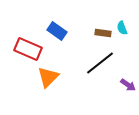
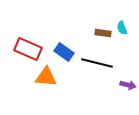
blue rectangle: moved 7 px right, 21 px down
black line: moved 3 px left; rotated 52 degrees clockwise
orange triangle: moved 2 px left; rotated 50 degrees clockwise
purple arrow: rotated 21 degrees counterclockwise
